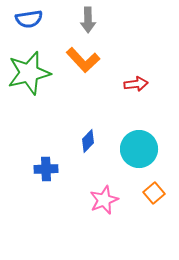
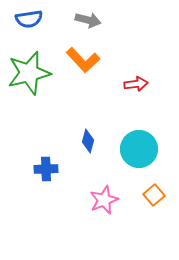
gray arrow: rotated 75 degrees counterclockwise
blue diamond: rotated 30 degrees counterclockwise
orange square: moved 2 px down
